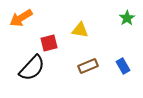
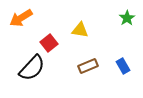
red square: rotated 24 degrees counterclockwise
